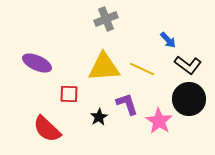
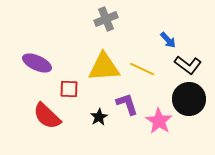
red square: moved 5 px up
red semicircle: moved 13 px up
